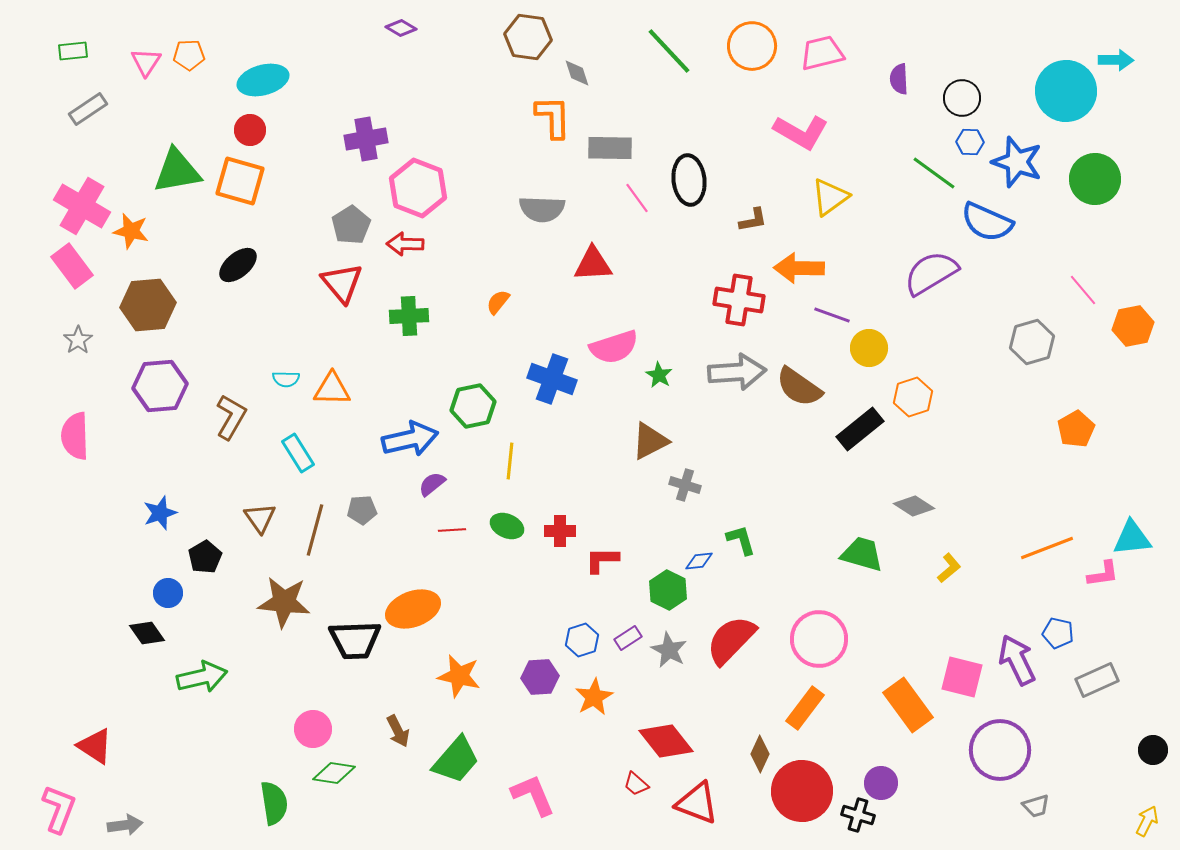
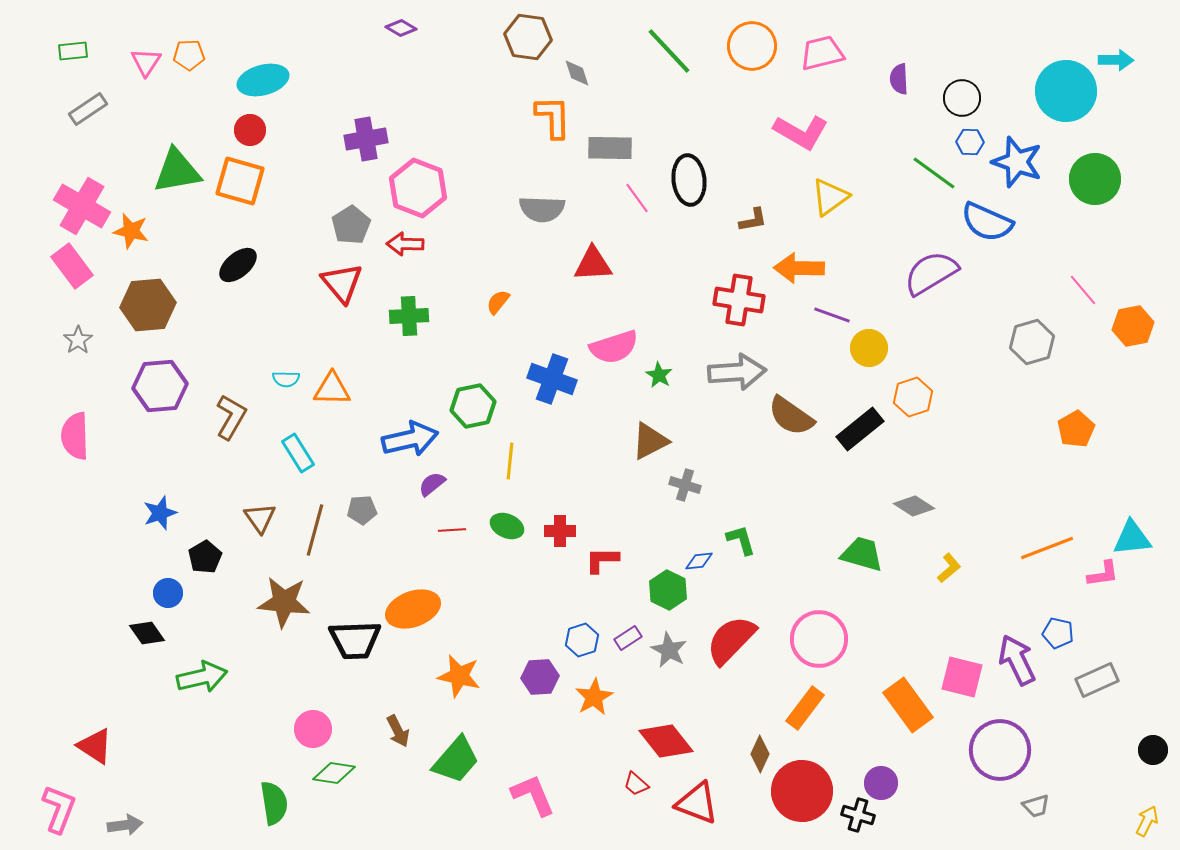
brown semicircle at (799, 387): moved 8 px left, 29 px down
